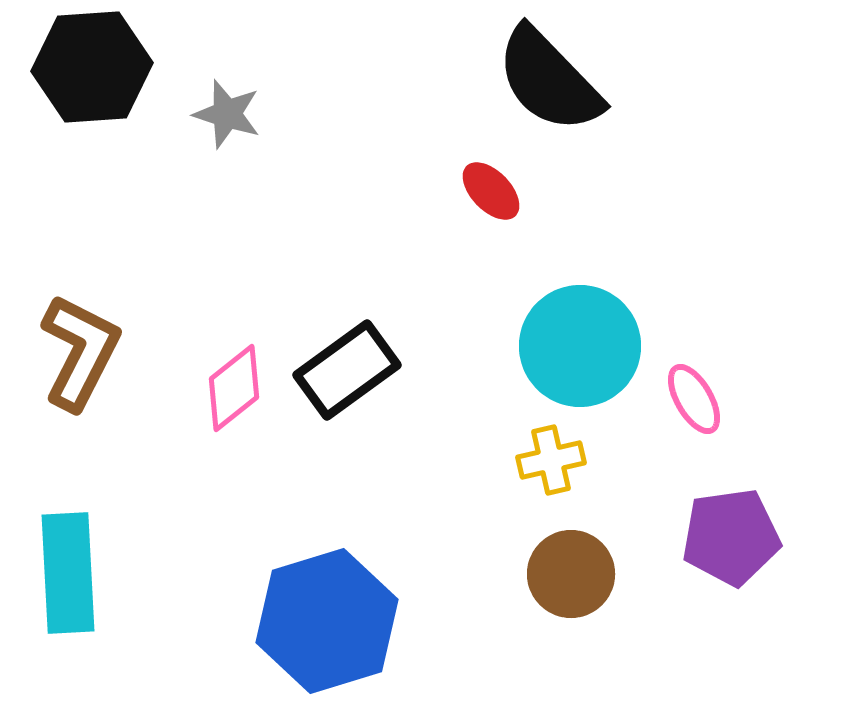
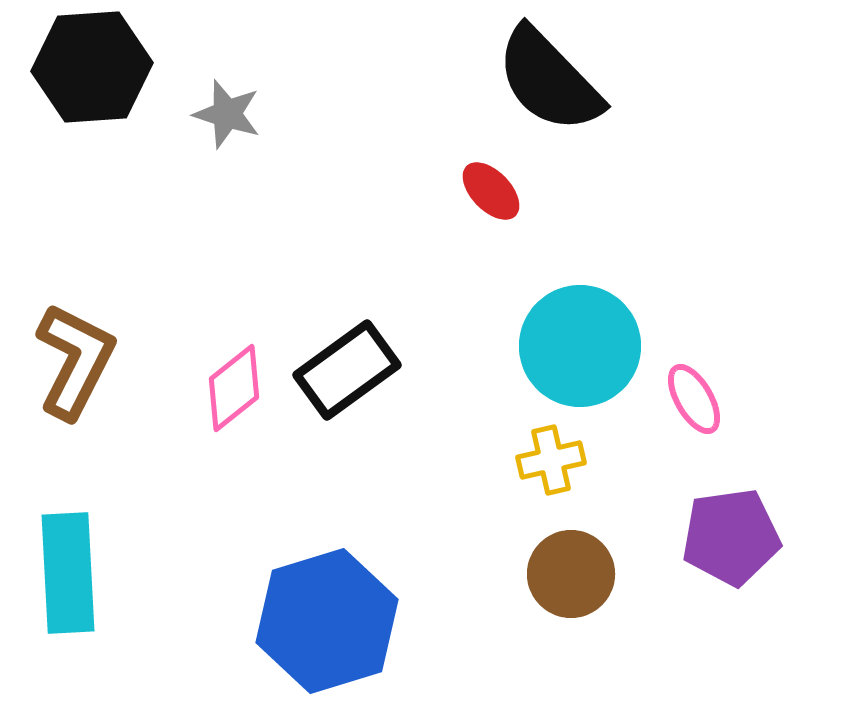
brown L-shape: moved 5 px left, 9 px down
